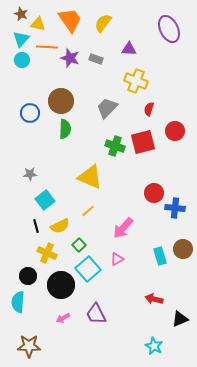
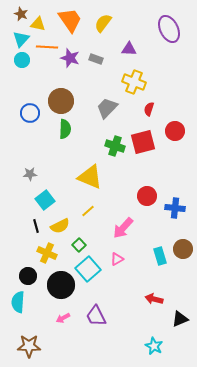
yellow cross at (136, 81): moved 2 px left, 1 px down
red circle at (154, 193): moved 7 px left, 3 px down
purple trapezoid at (96, 314): moved 2 px down
